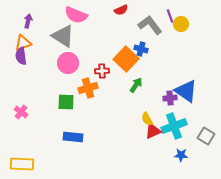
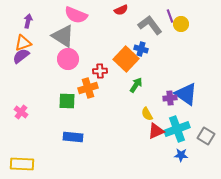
purple semicircle: rotated 60 degrees clockwise
pink circle: moved 4 px up
red cross: moved 2 px left
blue triangle: moved 3 px down
green square: moved 1 px right, 1 px up
yellow semicircle: moved 5 px up
cyan cross: moved 3 px right, 3 px down
red triangle: moved 3 px right
